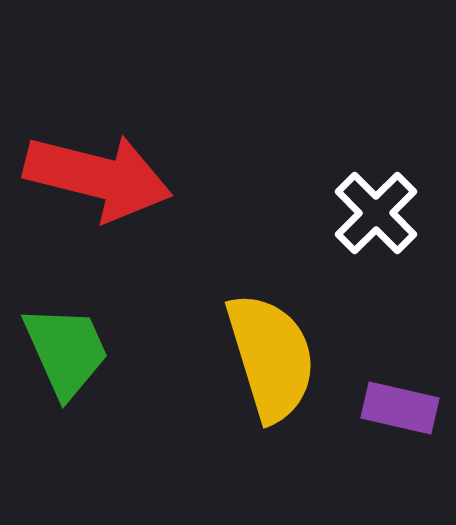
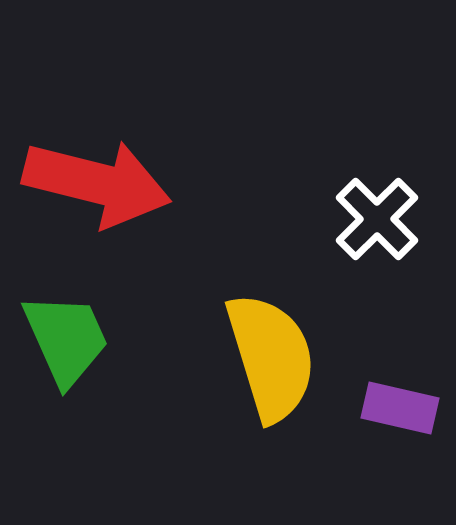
red arrow: moved 1 px left, 6 px down
white cross: moved 1 px right, 6 px down
green trapezoid: moved 12 px up
